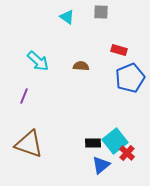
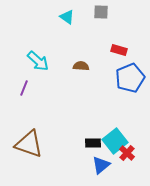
purple line: moved 8 px up
